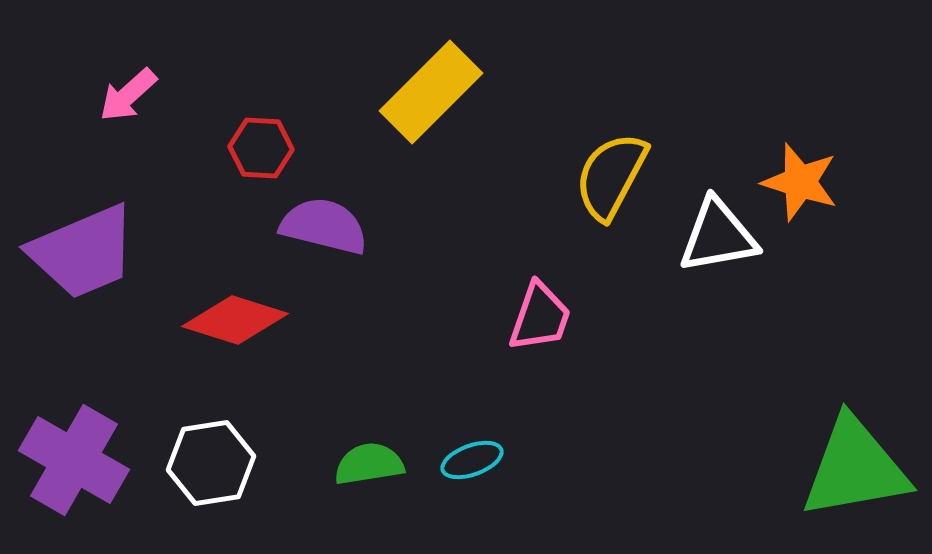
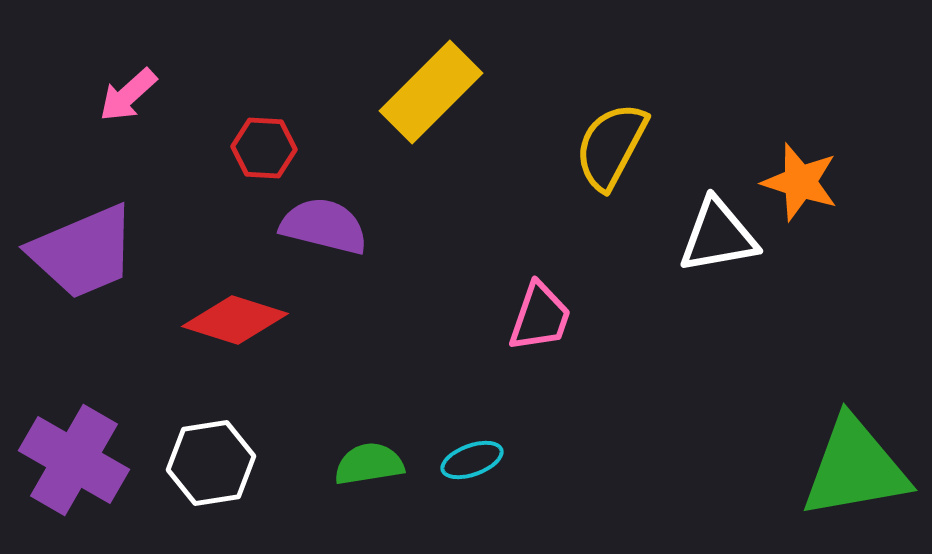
red hexagon: moved 3 px right
yellow semicircle: moved 30 px up
